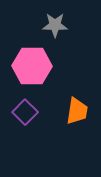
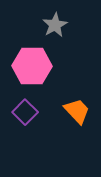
gray star: rotated 30 degrees counterclockwise
orange trapezoid: rotated 52 degrees counterclockwise
